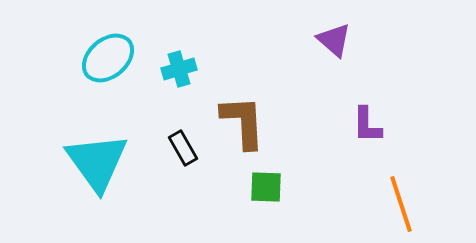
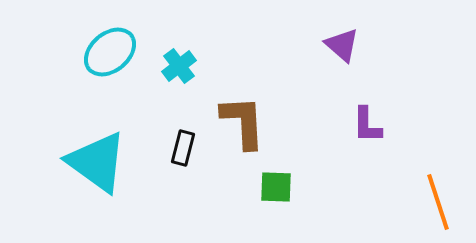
purple triangle: moved 8 px right, 5 px down
cyan ellipse: moved 2 px right, 6 px up
cyan cross: moved 3 px up; rotated 20 degrees counterclockwise
black rectangle: rotated 44 degrees clockwise
cyan triangle: rotated 18 degrees counterclockwise
green square: moved 10 px right
orange line: moved 37 px right, 2 px up
